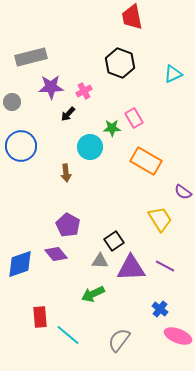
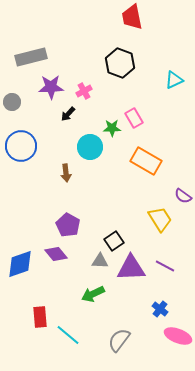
cyan triangle: moved 1 px right, 6 px down
purple semicircle: moved 4 px down
